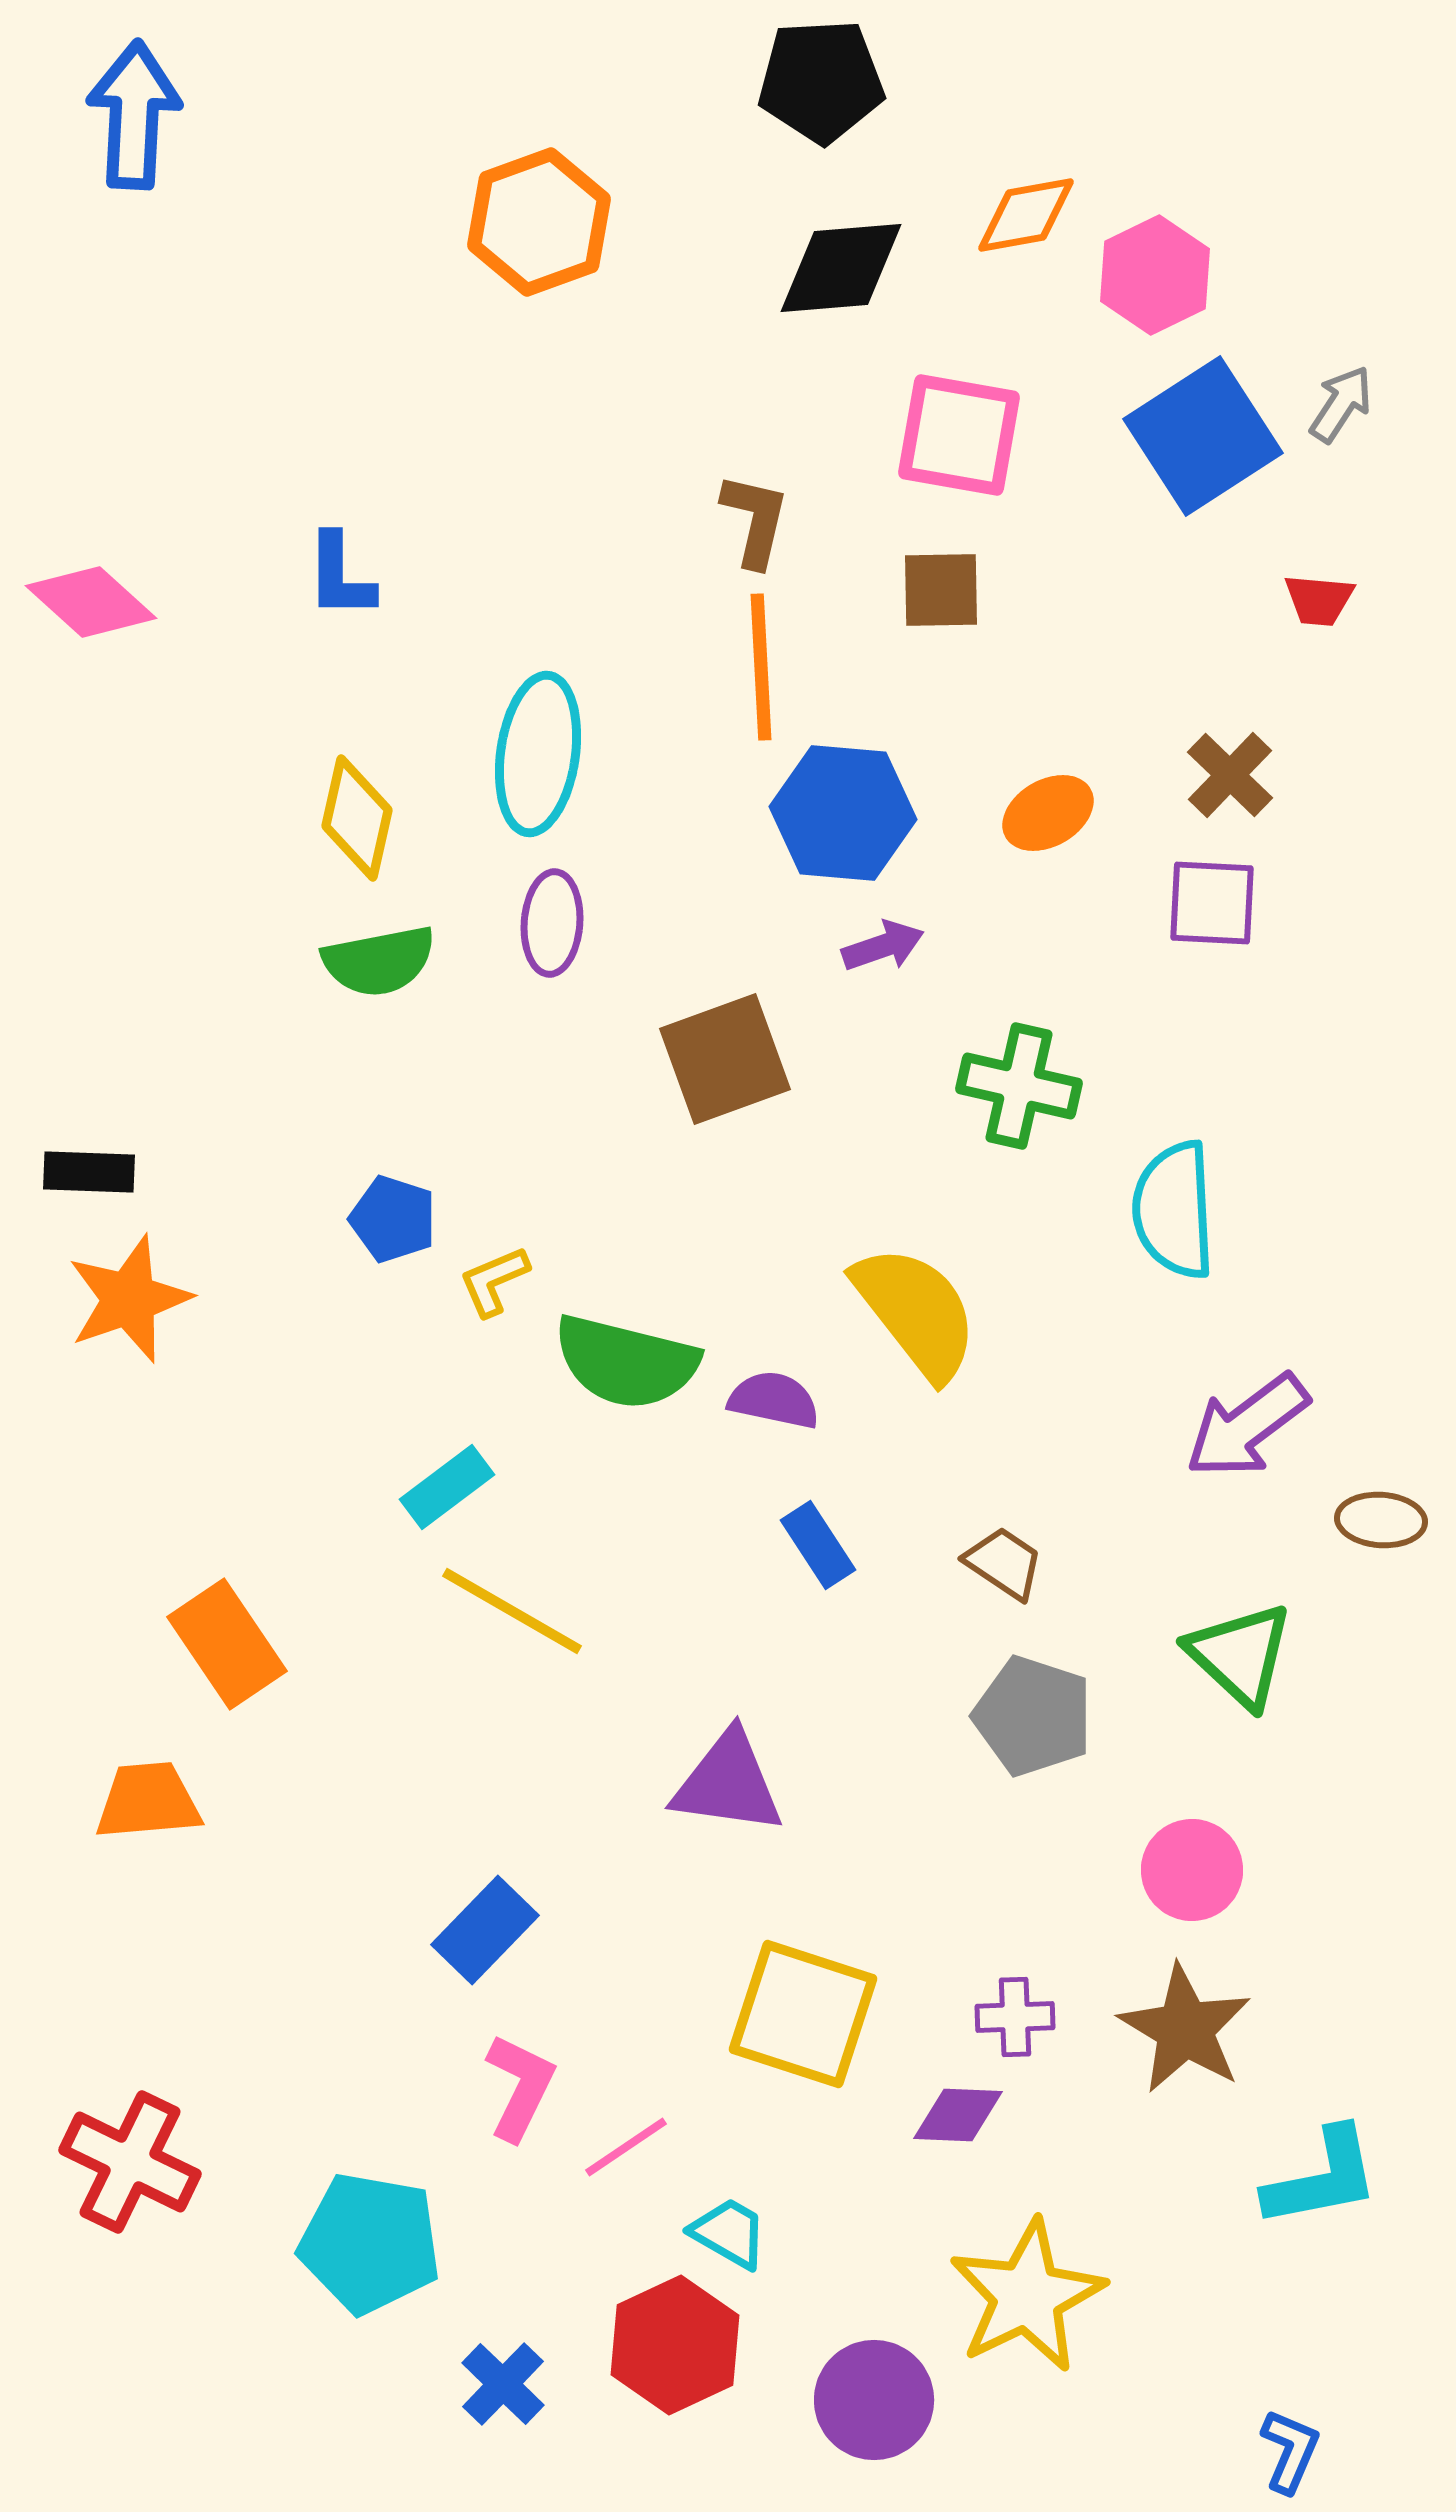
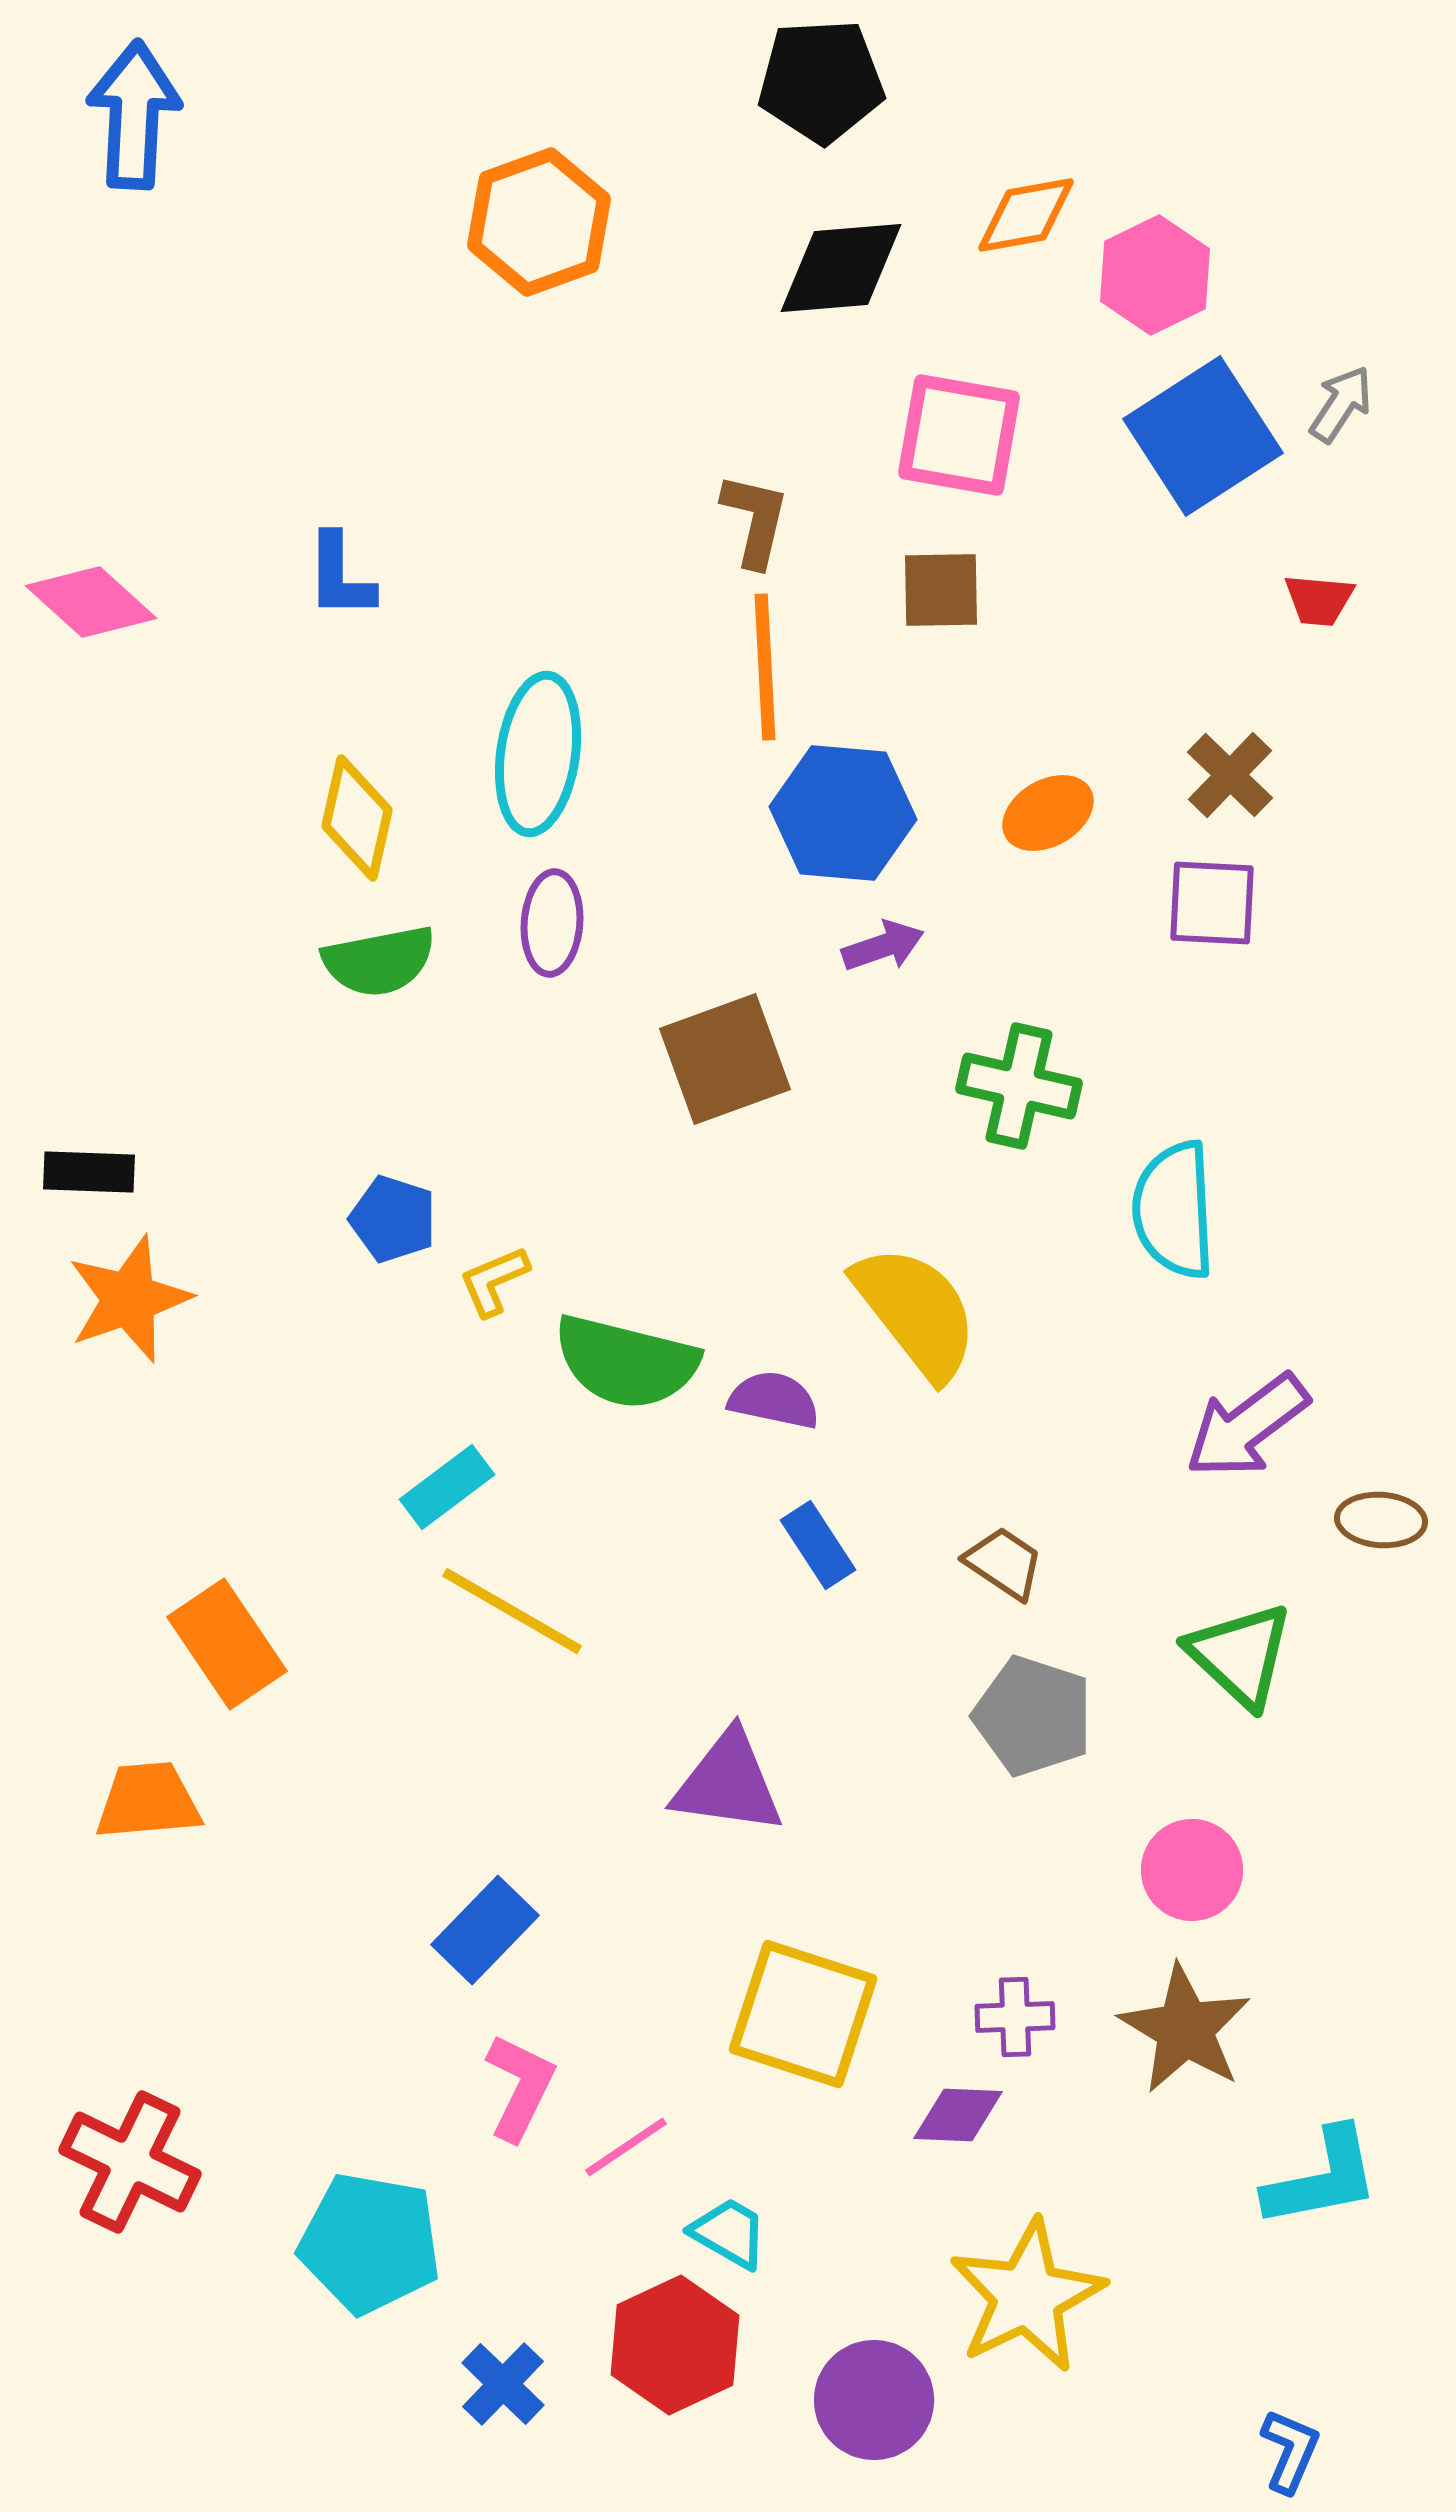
orange line at (761, 667): moved 4 px right
